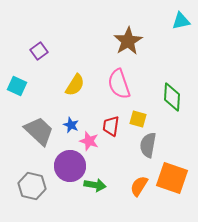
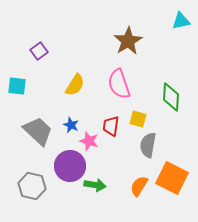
cyan square: rotated 18 degrees counterclockwise
green diamond: moved 1 px left
gray trapezoid: moved 1 px left
orange square: rotated 8 degrees clockwise
